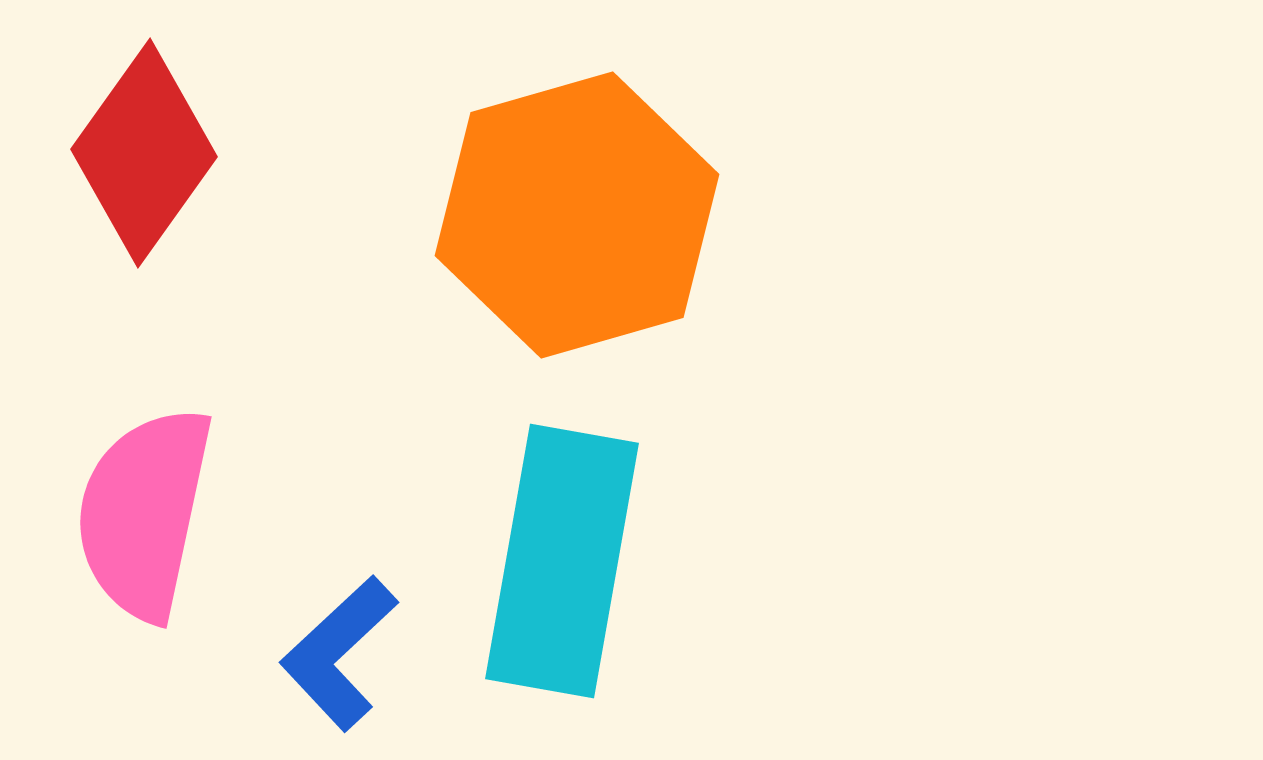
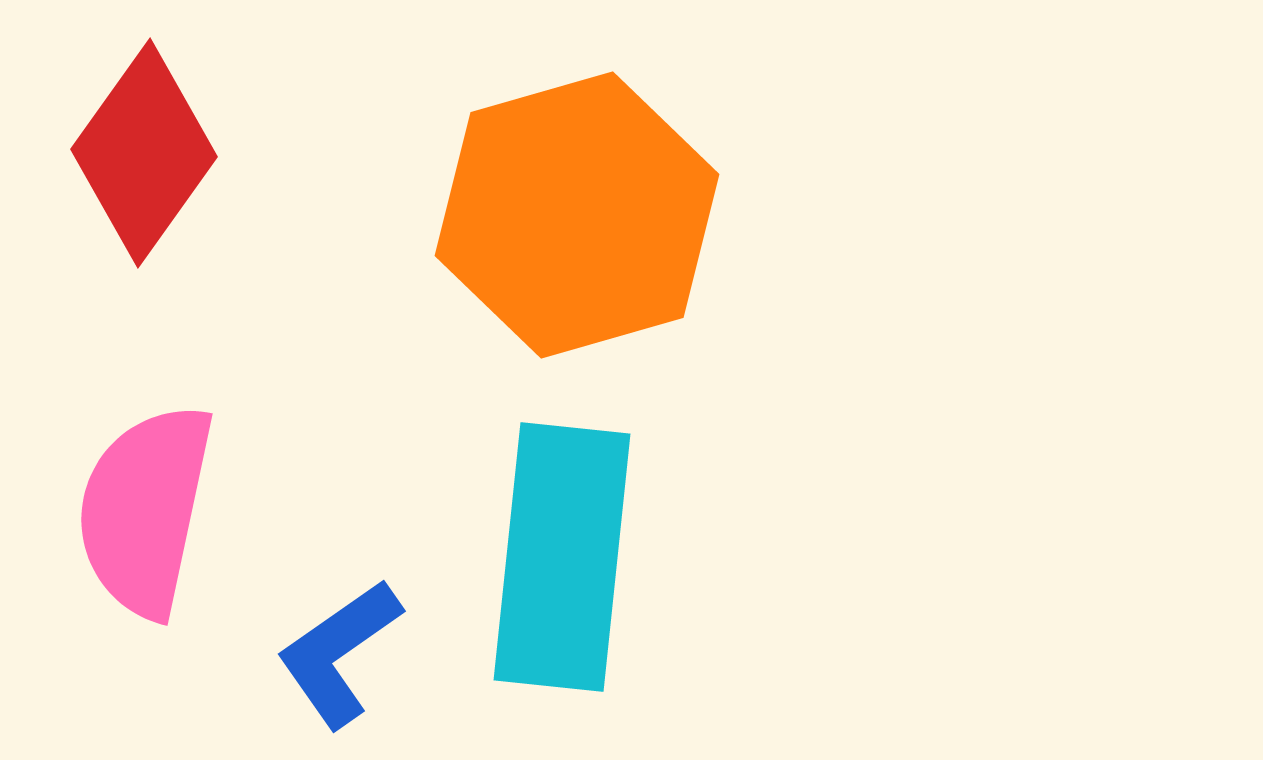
pink semicircle: moved 1 px right, 3 px up
cyan rectangle: moved 4 px up; rotated 4 degrees counterclockwise
blue L-shape: rotated 8 degrees clockwise
